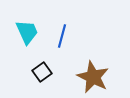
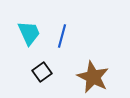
cyan trapezoid: moved 2 px right, 1 px down
